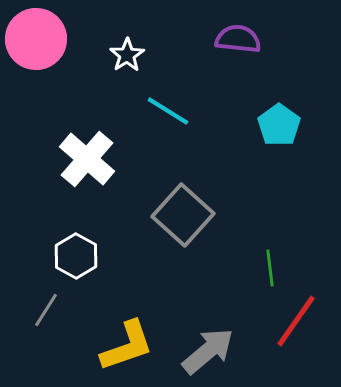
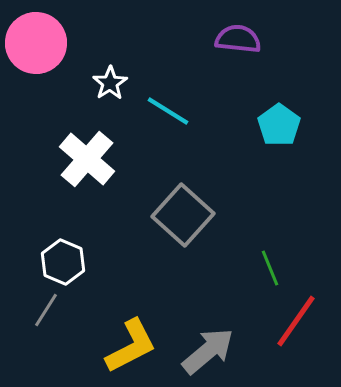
pink circle: moved 4 px down
white star: moved 17 px left, 28 px down
white hexagon: moved 13 px left, 6 px down; rotated 6 degrees counterclockwise
green line: rotated 15 degrees counterclockwise
yellow L-shape: moved 4 px right; rotated 8 degrees counterclockwise
